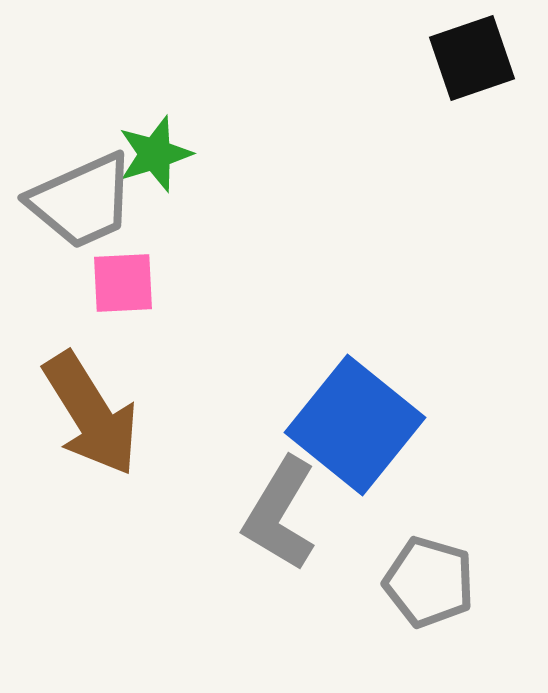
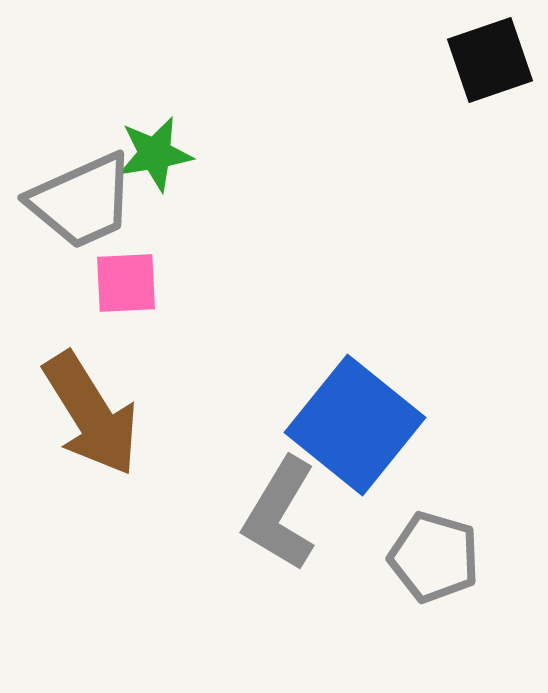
black square: moved 18 px right, 2 px down
green star: rotated 8 degrees clockwise
pink square: moved 3 px right
gray pentagon: moved 5 px right, 25 px up
